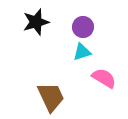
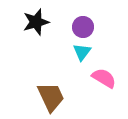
cyan triangle: rotated 36 degrees counterclockwise
